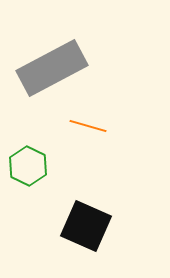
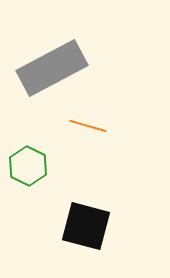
black square: rotated 9 degrees counterclockwise
